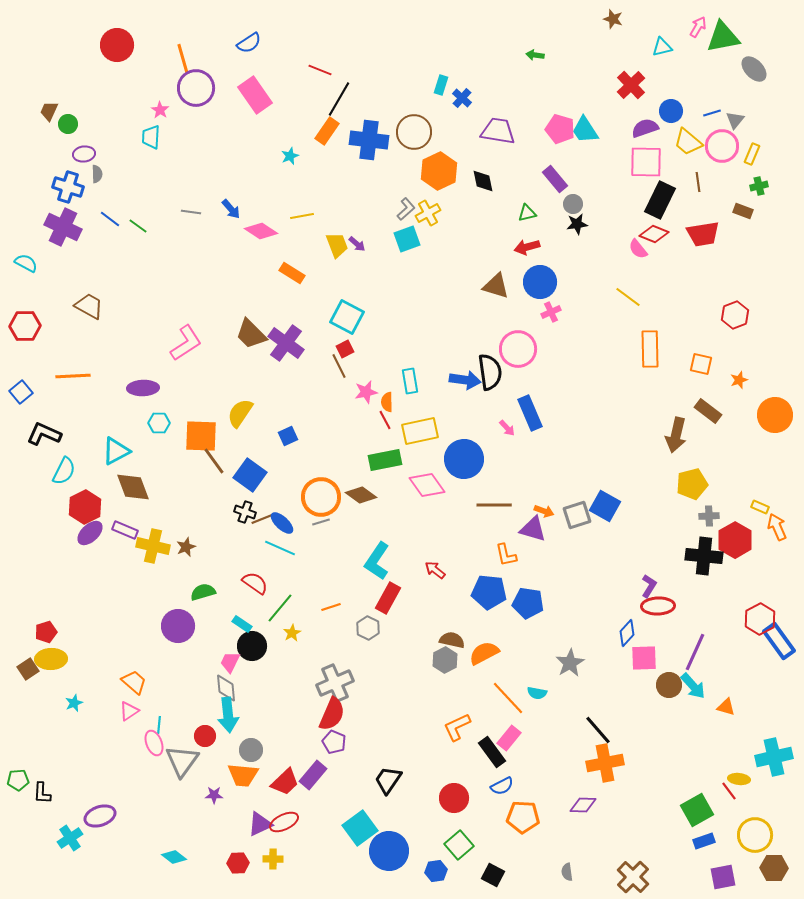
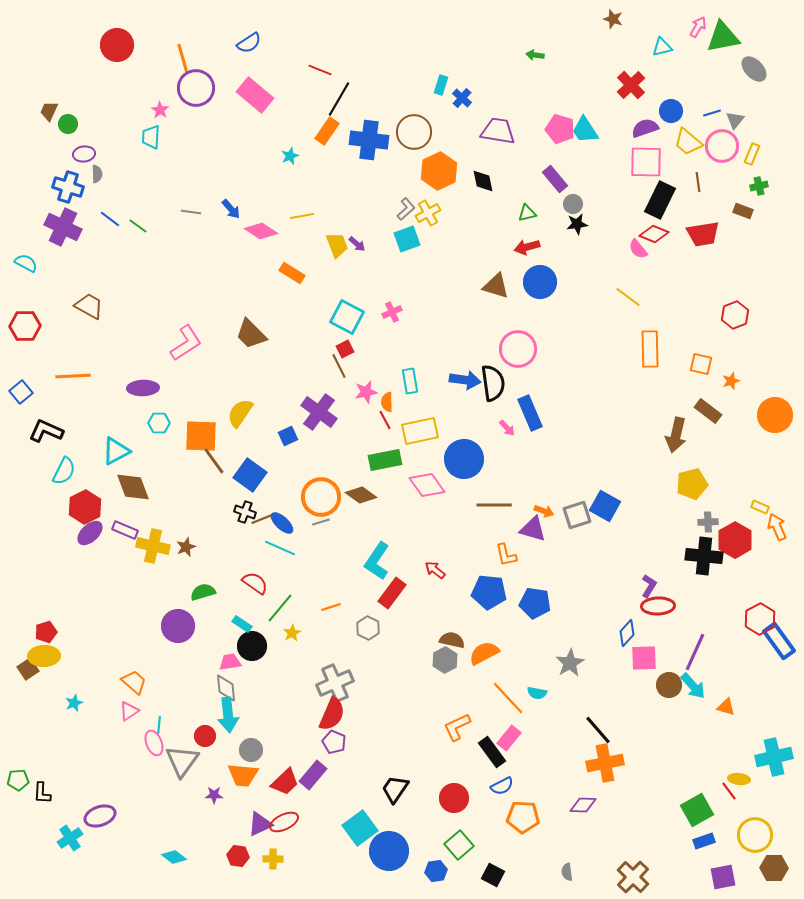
pink rectangle at (255, 95): rotated 15 degrees counterclockwise
pink cross at (551, 312): moved 159 px left
purple cross at (286, 343): moved 33 px right, 69 px down
black semicircle at (490, 372): moved 3 px right, 11 px down
orange star at (739, 380): moved 8 px left, 1 px down
black L-shape at (44, 434): moved 2 px right, 3 px up
gray cross at (709, 516): moved 1 px left, 6 px down
red rectangle at (388, 598): moved 4 px right, 5 px up; rotated 8 degrees clockwise
blue pentagon at (528, 603): moved 7 px right
yellow ellipse at (51, 659): moved 7 px left, 3 px up
pink trapezoid at (230, 662): rotated 55 degrees clockwise
black trapezoid at (388, 780): moved 7 px right, 9 px down
red hexagon at (238, 863): moved 7 px up; rotated 10 degrees clockwise
